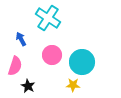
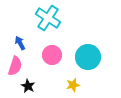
blue arrow: moved 1 px left, 4 px down
cyan circle: moved 6 px right, 5 px up
yellow star: rotated 16 degrees counterclockwise
